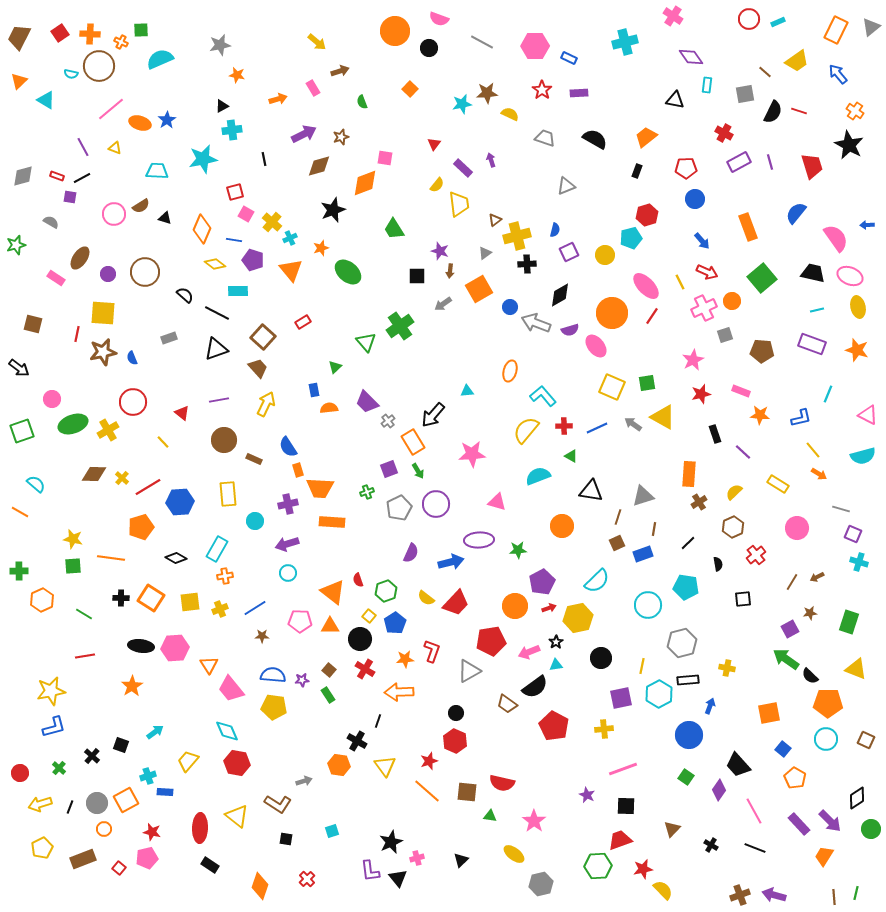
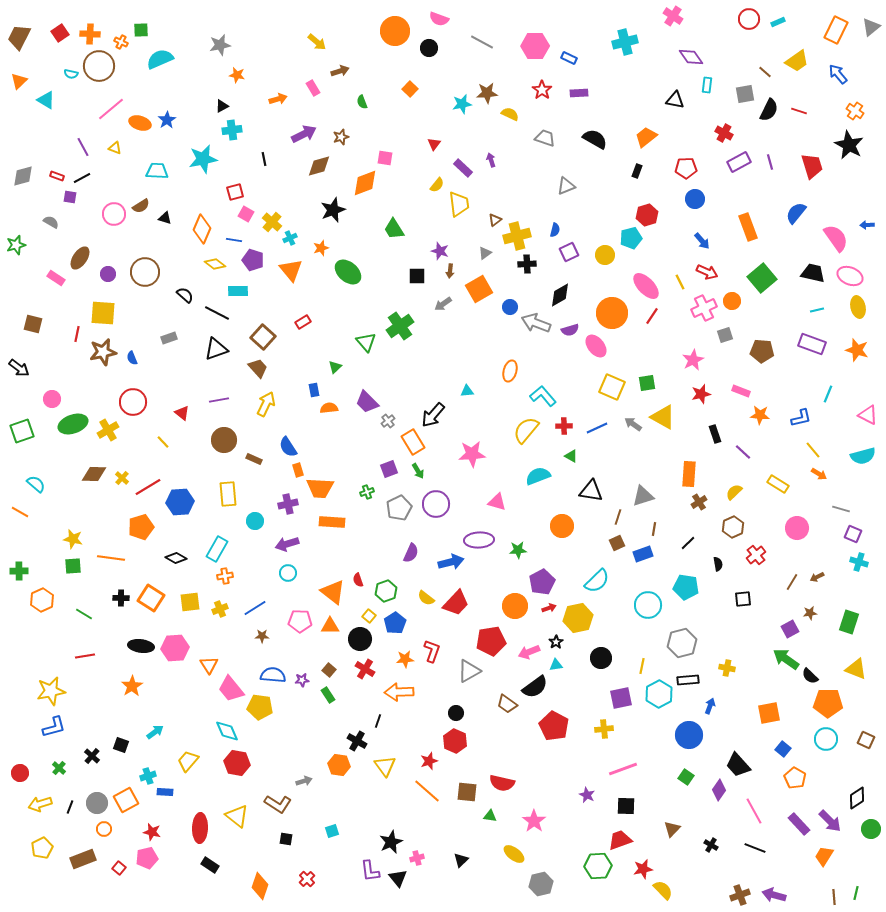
black semicircle at (773, 112): moved 4 px left, 2 px up
yellow pentagon at (274, 707): moved 14 px left
